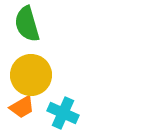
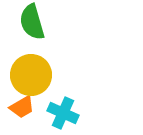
green semicircle: moved 5 px right, 2 px up
